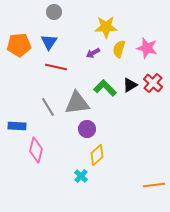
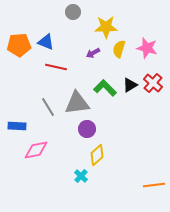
gray circle: moved 19 px right
blue triangle: moved 3 px left; rotated 42 degrees counterclockwise
pink diamond: rotated 65 degrees clockwise
